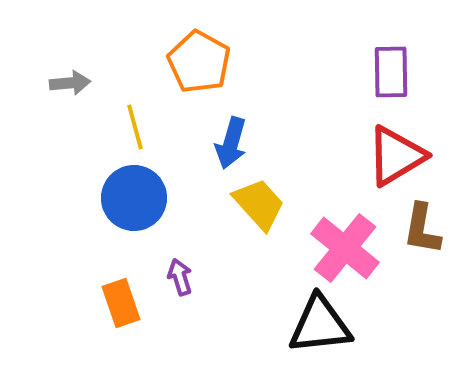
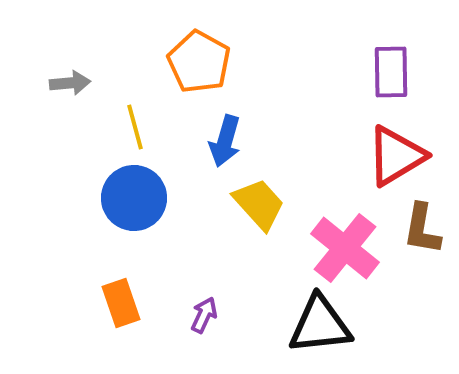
blue arrow: moved 6 px left, 2 px up
purple arrow: moved 24 px right, 38 px down; rotated 42 degrees clockwise
